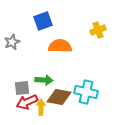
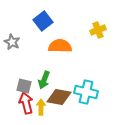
blue square: rotated 18 degrees counterclockwise
gray star: rotated 21 degrees counterclockwise
green arrow: rotated 108 degrees clockwise
gray square: moved 2 px right, 2 px up; rotated 21 degrees clockwise
red arrow: moved 1 px left, 1 px down; rotated 100 degrees clockwise
